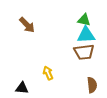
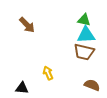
brown trapezoid: rotated 20 degrees clockwise
brown semicircle: rotated 63 degrees counterclockwise
